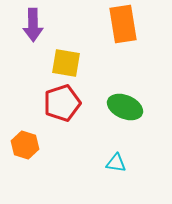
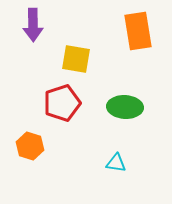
orange rectangle: moved 15 px right, 7 px down
yellow square: moved 10 px right, 4 px up
green ellipse: rotated 20 degrees counterclockwise
orange hexagon: moved 5 px right, 1 px down
